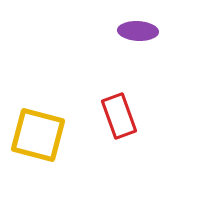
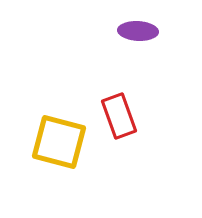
yellow square: moved 21 px right, 7 px down
